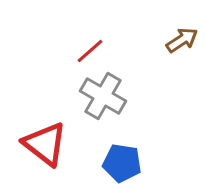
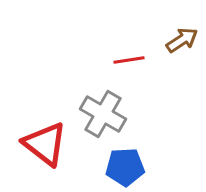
red line: moved 39 px right, 9 px down; rotated 32 degrees clockwise
gray cross: moved 18 px down
blue pentagon: moved 3 px right, 4 px down; rotated 12 degrees counterclockwise
